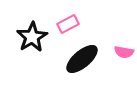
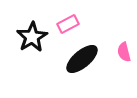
pink semicircle: rotated 66 degrees clockwise
